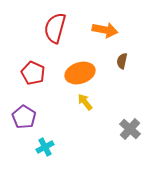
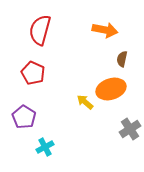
red semicircle: moved 15 px left, 2 px down
brown semicircle: moved 2 px up
orange ellipse: moved 31 px right, 16 px down
yellow arrow: rotated 12 degrees counterclockwise
gray cross: rotated 15 degrees clockwise
